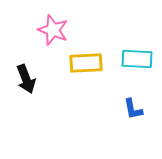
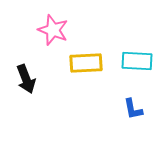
cyan rectangle: moved 2 px down
